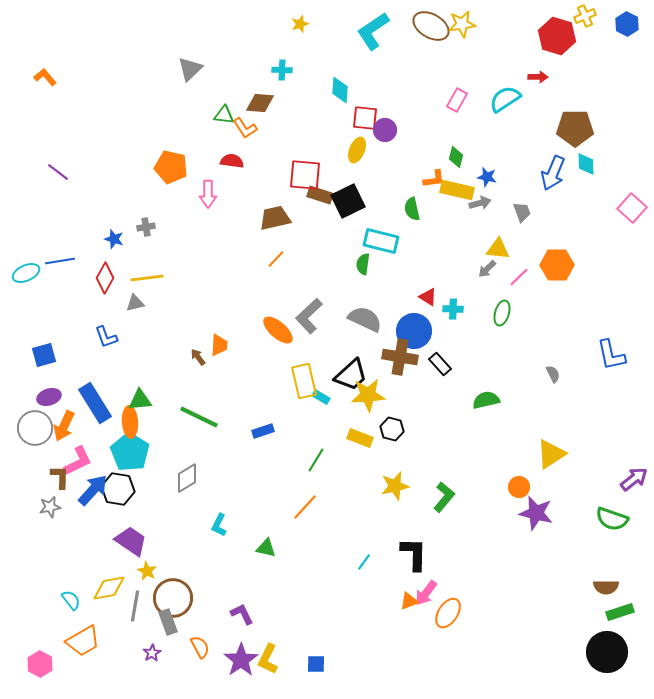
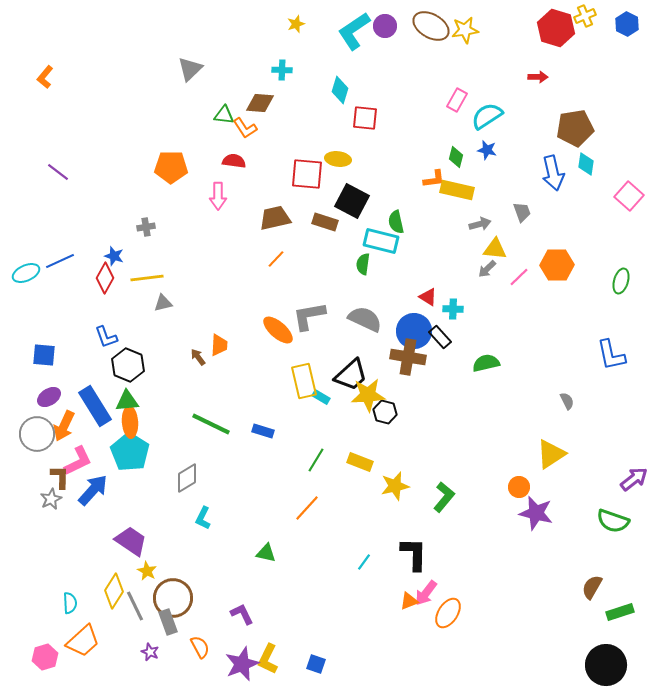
yellow star at (300, 24): moved 4 px left
yellow star at (462, 24): moved 3 px right, 6 px down
cyan L-shape at (373, 31): moved 19 px left
red hexagon at (557, 36): moved 1 px left, 8 px up
orange L-shape at (45, 77): rotated 100 degrees counterclockwise
cyan diamond at (340, 90): rotated 12 degrees clockwise
cyan semicircle at (505, 99): moved 18 px left, 17 px down
brown pentagon at (575, 128): rotated 9 degrees counterclockwise
purple circle at (385, 130): moved 104 px up
yellow ellipse at (357, 150): moved 19 px left, 9 px down; rotated 75 degrees clockwise
red semicircle at (232, 161): moved 2 px right
cyan diamond at (586, 164): rotated 10 degrees clockwise
orange pentagon at (171, 167): rotated 12 degrees counterclockwise
blue arrow at (553, 173): rotated 36 degrees counterclockwise
red square at (305, 175): moved 2 px right, 1 px up
blue star at (487, 177): moved 27 px up
pink arrow at (208, 194): moved 10 px right, 2 px down
brown rectangle at (320, 195): moved 5 px right, 27 px down
black square at (348, 201): moved 4 px right; rotated 36 degrees counterclockwise
gray arrow at (480, 203): moved 21 px down
pink square at (632, 208): moved 3 px left, 12 px up
green semicircle at (412, 209): moved 16 px left, 13 px down
blue star at (114, 239): moved 17 px down
yellow triangle at (498, 249): moved 3 px left
blue line at (60, 261): rotated 16 degrees counterclockwise
gray triangle at (135, 303): moved 28 px right
green ellipse at (502, 313): moved 119 px right, 32 px up
gray L-shape at (309, 316): rotated 33 degrees clockwise
blue square at (44, 355): rotated 20 degrees clockwise
brown cross at (400, 357): moved 8 px right
black rectangle at (440, 364): moved 27 px up
gray semicircle at (553, 374): moved 14 px right, 27 px down
purple ellipse at (49, 397): rotated 15 degrees counterclockwise
green triangle at (140, 400): moved 13 px left, 1 px down
green semicircle at (486, 400): moved 37 px up
blue rectangle at (95, 403): moved 3 px down
green line at (199, 417): moved 12 px right, 7 px down
gray circle at (35, 428): moved 2 px right, 6 px down
black hexagon at (392, 429): moved 7 px left, 17 px up
blue rectangle at (263, 431): rotated 35 degrees clockwise
yellow rectangle at (360, 438): moved 24 px down
black hexagon at (118, 489): moved 10 px right, 124 px up; rotated 12 degrees clockwise
gray star at (50, 507): moved 1 px right, 8 px up; rotated 15 degrees counterclockwise
orange line at (305, 507): moved 2 px right, 1 px down
green semicircle at (612, 519): moved 1 px right, 2 px down
cyan L-shape at (219, 525): moved 16 px left, 7 px up
green triangle at (266, 548): moved 5 px down
brown semicircle at (606, 587): moved 14 px left; rotated 120 degrees clockwise
yellow diamond at (109, 588): moved 5 px right, 3 px down; rotated 48 degrees counterclockwise
cyan semicircle at (71, 600): moved 1 px left, 3 px down; rotated 35 degrees clockwise
gray line at (135, 606): rotated 36 degrees counterclockwise
orange trapezoid at (83, 641): rotated 12 degrees counterclockwise
black circle at (607, 652): moved 1 px left, 13 px down
purple star at (152, 653): moved 2 px left, 1 px up; rotated 18 degrees counterclockwise
purple star at (241, 660): moved 1 px right, 4 px down; rotated 12 degrees clockwise
pink hexagon at (40, 664): moved 5 px right, 7 px up; rotated 15 degrees clockwise
blue square at (316, 664): rotated 18 degrees clockwise
